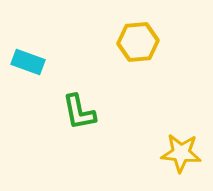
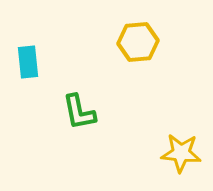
cyan rectangle: rotated 64 degrees clockwise
